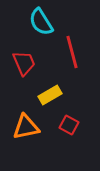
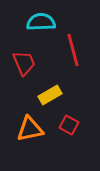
cyan semicircle: rotated 120 degrees clockwise
red line: moved 1 px right, 2 px up
orange triangle: moved 4 px right, 2 px down
